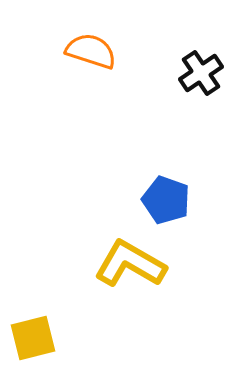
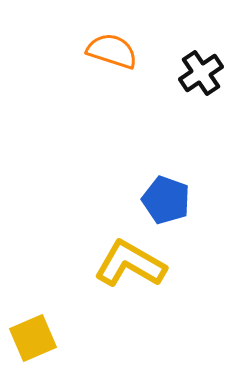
orange semicircle: moved 21 px right
yellow square: rotated 9 degrees counterclockwise
